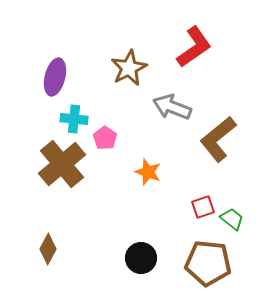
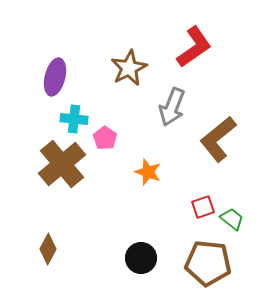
gray arrow: rotated 90 degrees counterclockwise
